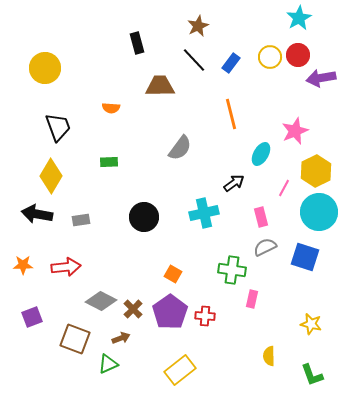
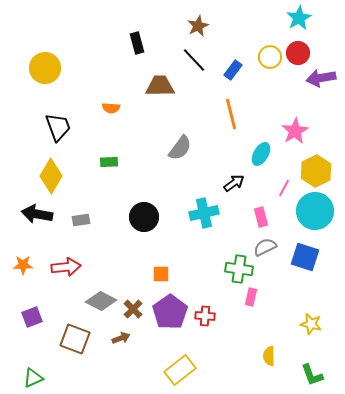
red circle at (298, 55): moved 2 px up
blue rectangle at (231, 63): moved 2 px right, 7 px down
pink star at (295, 131): rotated 8 degrees counterclockwise
cyan circle at (319, 212): moved 4 px left, 1 px up
green cross at (232, 270): moved 7 px right, 1 px up
orange square at (173, 274): moved 12 px left; rotated 30 degrees counterclockwise
pink rectangle at (252, 299): moved 1 px left, 2 px up
green triangle at (108, 364): moved 75 px left, 14 px down
